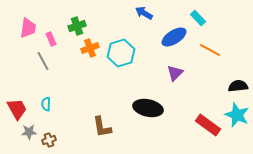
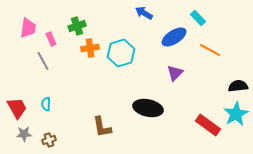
orange cross: rotated 12 degrees clockwise
red trapezoid: moved 1 px up
cyan star: moved 1 px left, 1 px up; rotated 20 degrees clockwise
gray star: moved 5 px left, 2 px down
